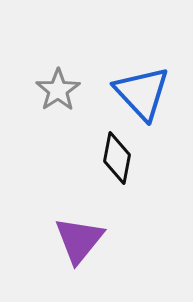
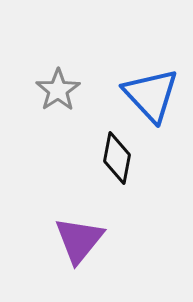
blue triangle: moved 9 px right, 2 px down
